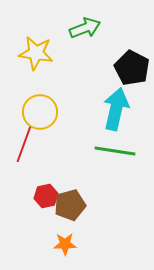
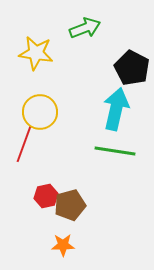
orange star: moved 2 px left, 1 px down
